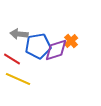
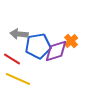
purple diamond: moved 1 px down
